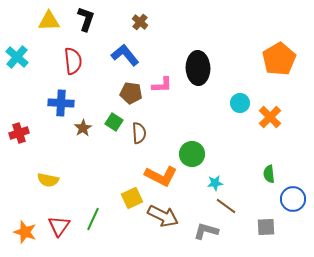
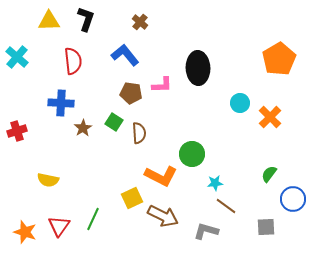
red cross: moved 2 px left, 2 px up
green semicircle: rotated 42 degrees clockwise
